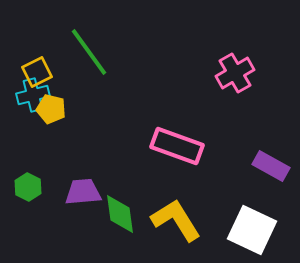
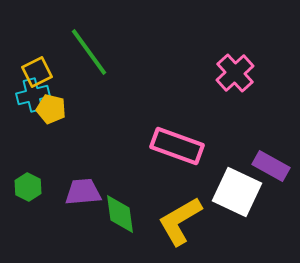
pink cross: rotated 12 degrees counterclockwise
yellow L-shape: moved 4 px right, 1 px down; rotated 88 degrees counterclockwise
white square: moved 15 px left, 38 px up
